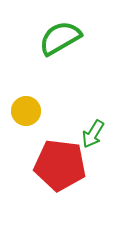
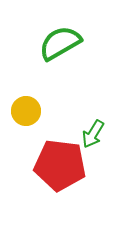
green semicircle: moved 5 px down
